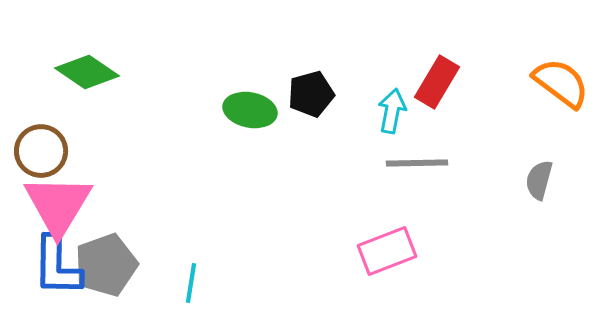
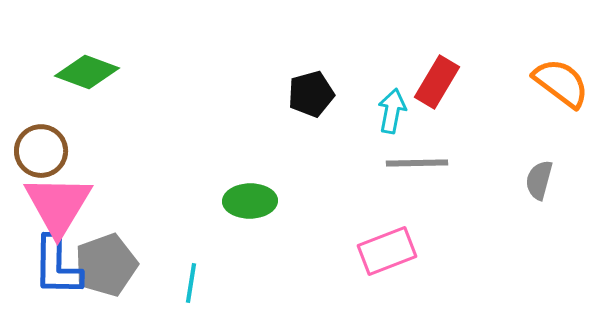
green diamond: rotated 14 degrees counterclockwise
green ellipse: moved 91 px down; rotated 12 degrees counterclockwise
